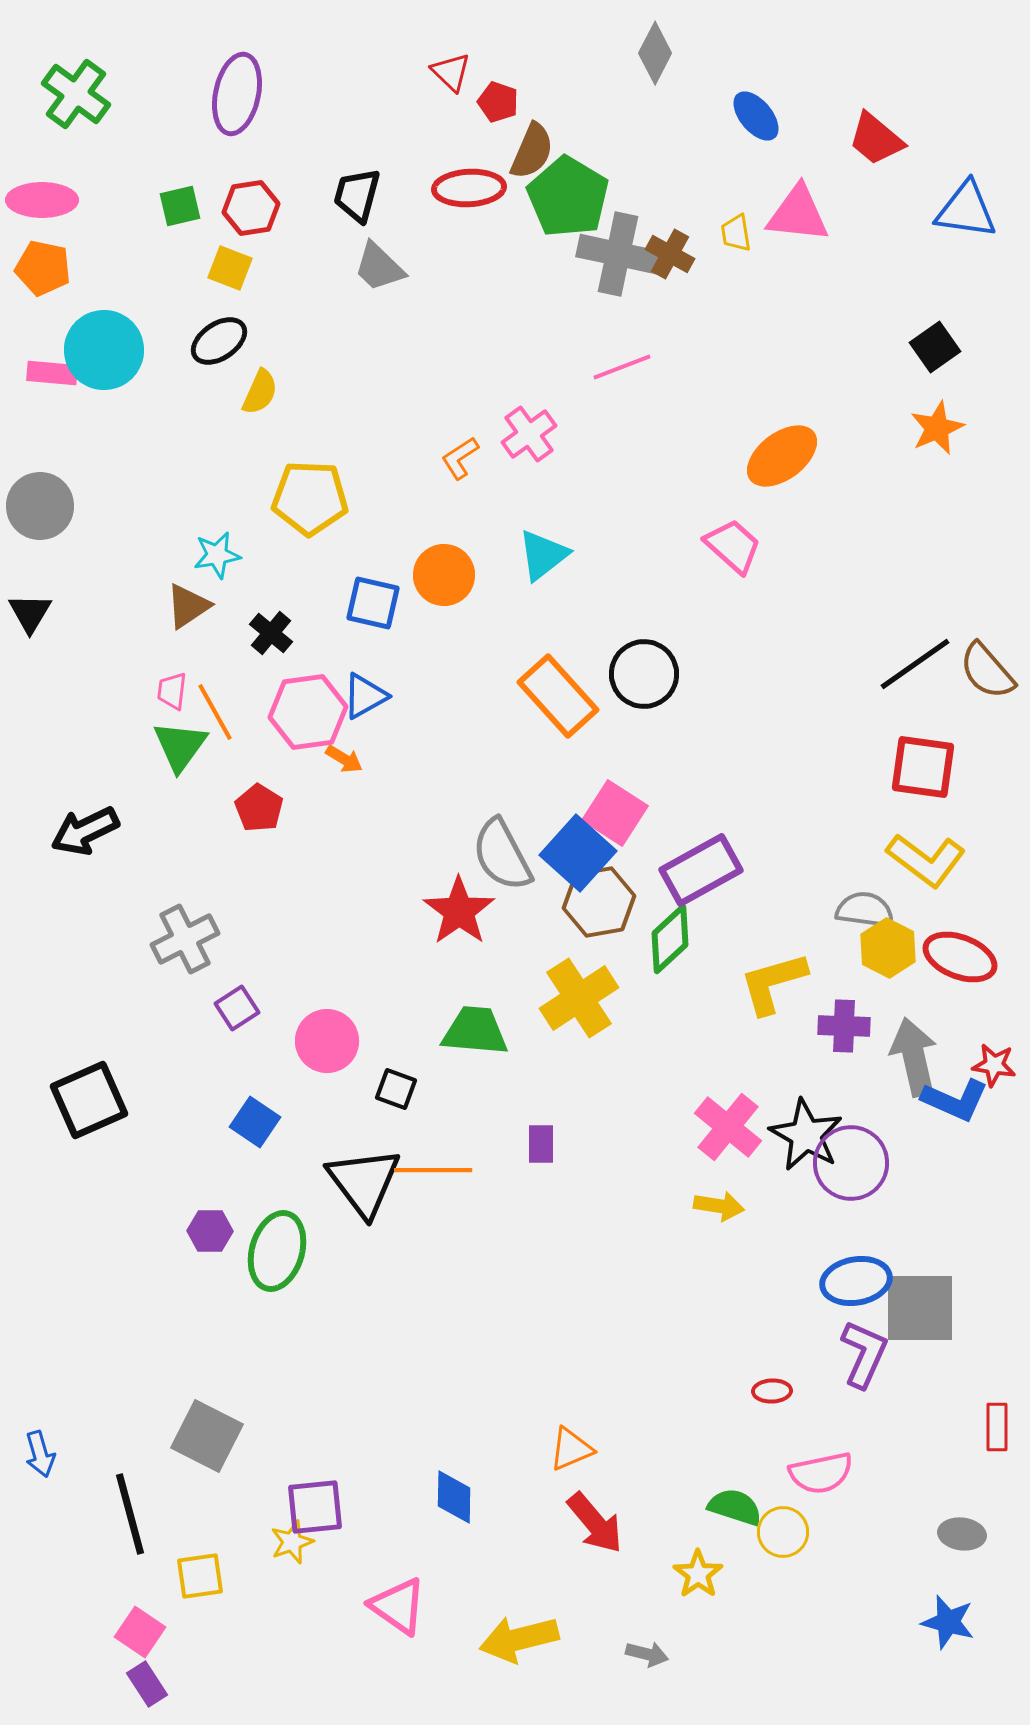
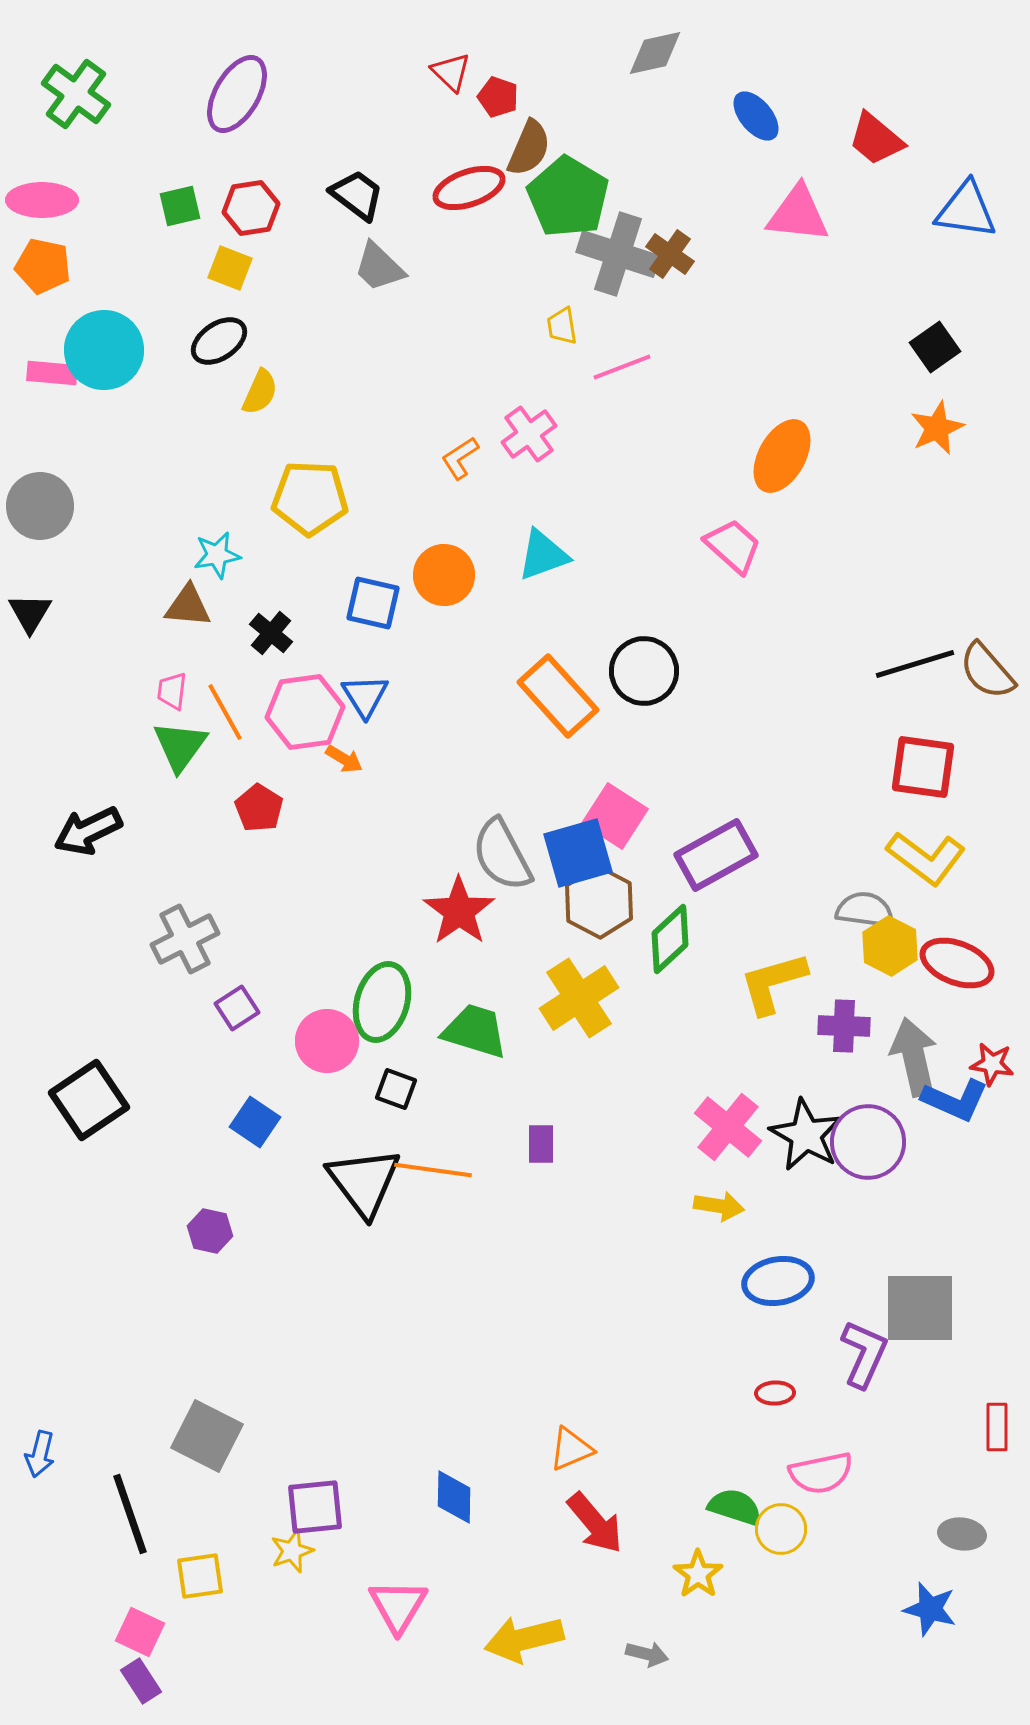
gray diamond at (655, 53): rotated 50 degrees clockwise
purple ellipse at (237, 94): rotated 18 degrees clockwise
red pentagon at (498, 102): moved 5 px up
brown semicircle at (532, 151): moved 3 px left, 3 px up
red ellipse at (469, 188): rotated 16 degrees counterclockwise
black trapezoid at (357, 195): rotated 112 degrees clockwise
yellow trapezoid at (736, 233): moved 174 px left, 93 px down
gray cross at (618, 254): rotated 6 degrees clockwise
brown cross at (670, 254): rotated 6 degrees clockwise
orange pentagon at (43, 268): moved 2 px up
orange ellipse at (782, 456): rotated 24 degrees counterclockwise
cyan triangle at (543, 555): rotated 18 degrees clockwise
brown triangle at (188, 606): rotated 39 degrees clockwise
black line at (915, 664): rotated 18 degrees clockwise
black circle at (644, 674): moved 3 px up
blue triangle at (365, 696): rotated 33 degrees counterclockwise
orange line at (215, 712): moved 10 px right
pink hexagon at (308, 712): moved 3 px left
pink square at (615, 813): moved 3 px down
black arrow at (85, 831): moved 3 px right
blue square at (578, 853): rotated 32 degrees clockwise
yellow L-shape at (926, 860): moved 2 px up
purple rectangle at (701, 870): moved 15 px right, 15 px up
brown hexagon at (599, 902): rotated 22 degrees counterclockwise
yellow hexagon at (888, 948): moved 2 px right, 2 px up
red ellipse at (960, 957): moved 3 px left, 6 px down
green trapezoid at (475, 1031): rotated 12 degrees clockwise
red star at (994, 1065): moved 2 px left, 1 px up
black square at (89, 1100): rotated 10 degrees counterclockwise
purple circle at (851, 1163): moved 17 px right, 21 px up
orange line at (433, 1170): rotated 8 degrees clockwise
purple hexagon at (210, 1231): rotated 12 degrees clockwise
green ellipse at (277, 1251): moved 105 px right, 249 px up
blue ellipse at (856, 1281): moved 78 px left
red ellipse at (772, 1391): moved 3 px right, 2 px down
blue arrow at (40, 1454): rotated 30 degrees clockwise
black line at (130, 1514): rotated 4 degrees counterclockwise
yellow circle at (783, 1532): moved 2 px left, 3 px up
yellow star at (292, 1542): moved 9 px down
pink triangle at (398, 1606): rotated 26 degrees clockwise
blue star at (948, 1622): moved 18 px left, 13 px up
pink square at (140, 1632): rotated 9 degrees counterclockwise
yellow arrow at (519, 1639): moved 5 px right
purple rectangle at (147, 1684): moved 6 px left, 3 px up
